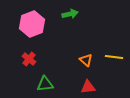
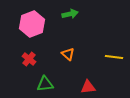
orange triangle: moved 18 px left, 6 px up
